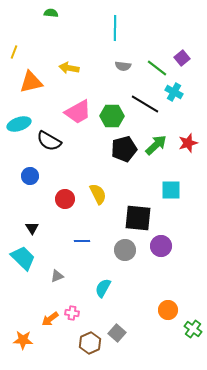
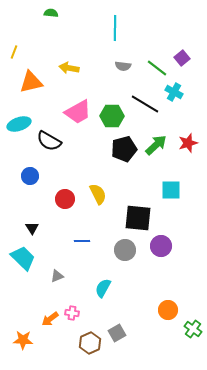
gray square: rotated 18 degrees clockwise
